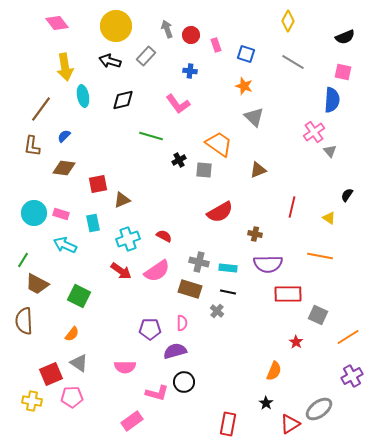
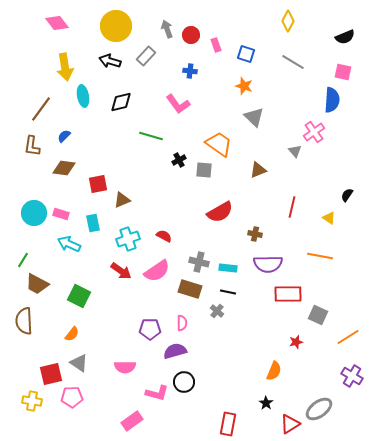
black diamond at (123, 100): moved 2 px left, 2 px down
gray triangle at (330, 151): moved 35 px left
cyan arrow at (65, 245): moved 4 px right, 1 px up
red star at (296, 342): rotated 24 degrees clockwise
red square at (51, 374): rotated 10 degrees clockwise
purple cross at (352, 376): rotated 30 degrees counterclockwise
